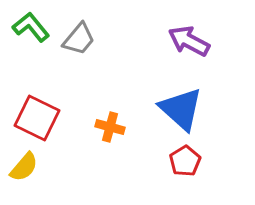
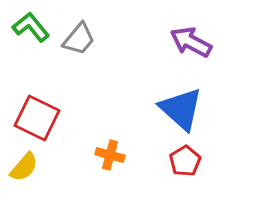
purple arrow: moved 2 px right, 1 px down
orange cross: moved 28 px down
